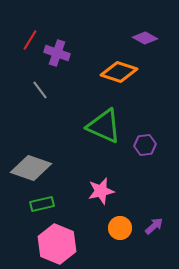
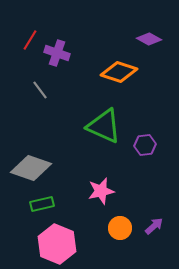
purple diamond: moved 4 px right, 1 px down
